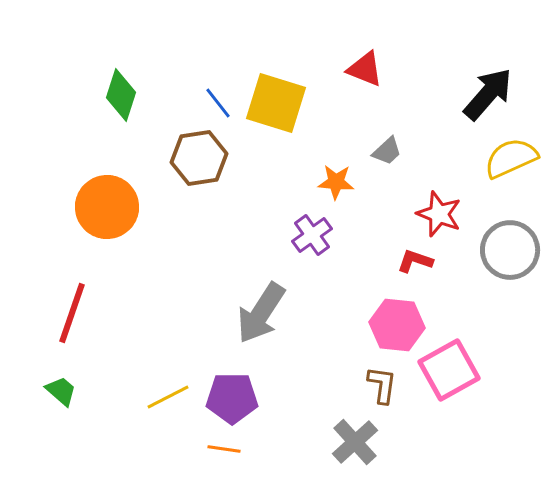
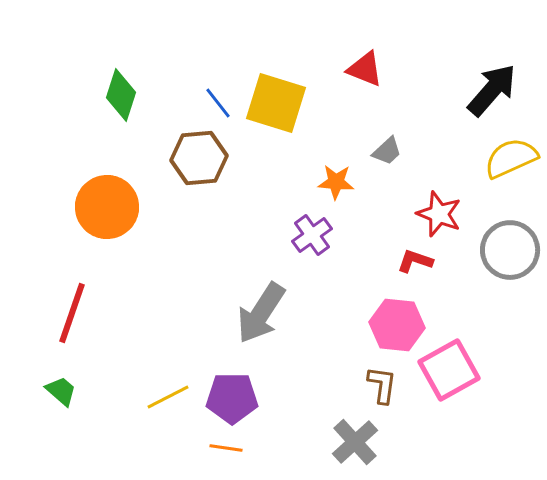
black arrow: moved 4 px right, 4 px up
brown hexagon: rotated 4 degrees clockwise
orange line: moved 2 px right, 1 px up
